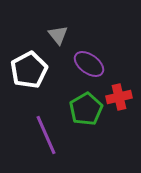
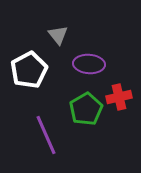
purple ellipse: rotated 32 degrees counterclockwise
